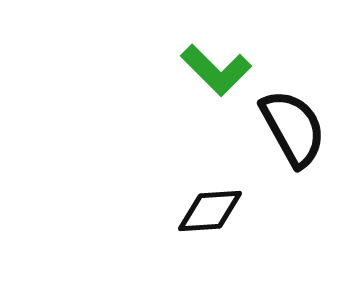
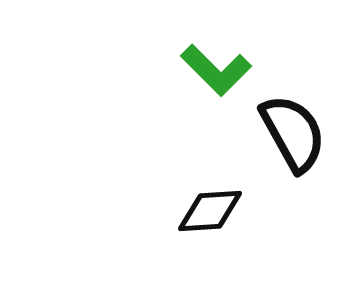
black semicircle: moved 5 px down
